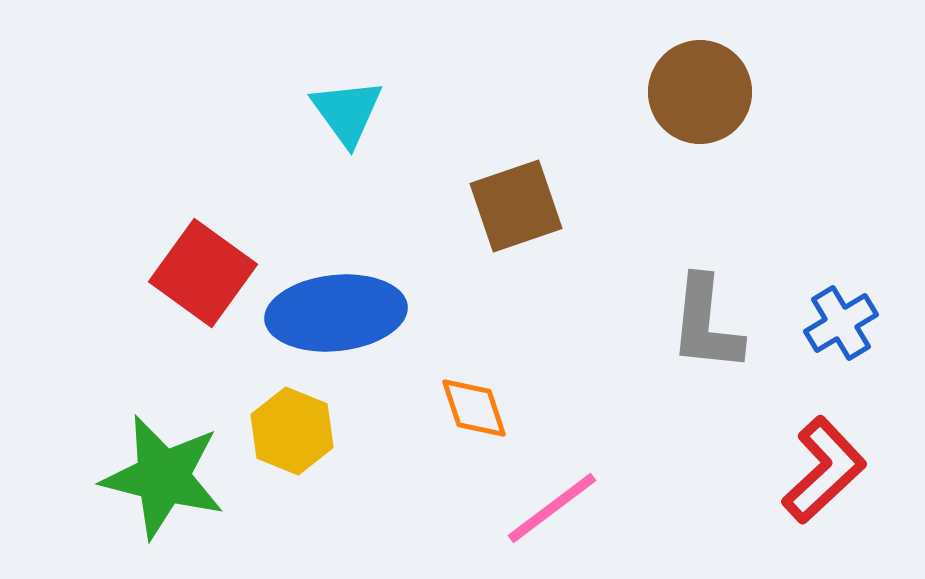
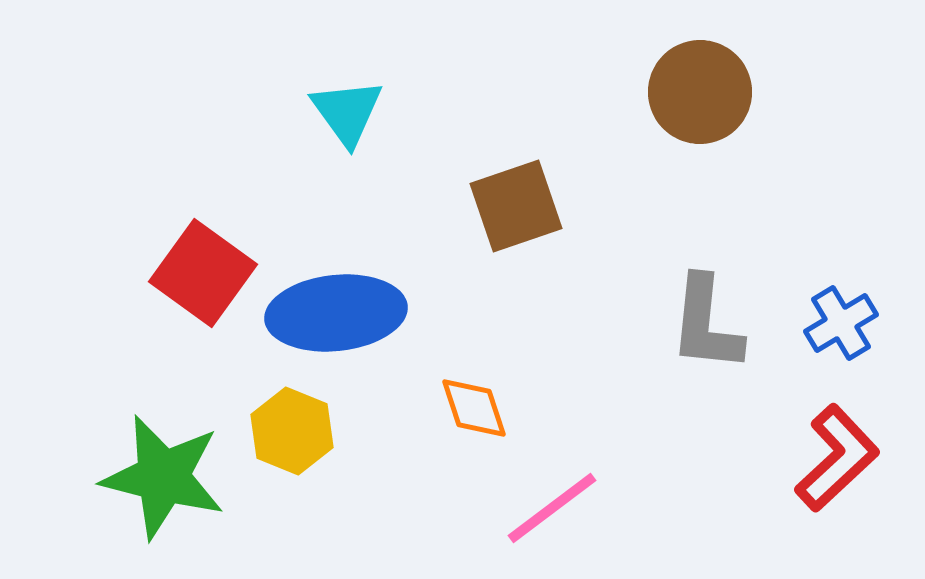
red L-shape: moved 13 px right, 12 px up
